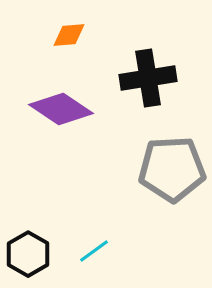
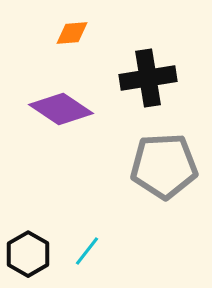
orange diamond: moved 3 px right, 2 px up
gray pentagon: moved 8 px left, 3 px up
cyan line: moved 7 px left; rotated 16 degrees counterclockwise
